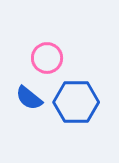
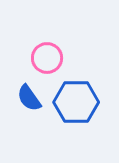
blue semicircle: rotated 16 degrees clockwise
